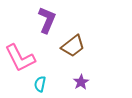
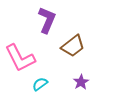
cyan semicircle: rotated 42 degrees clockwise
